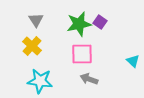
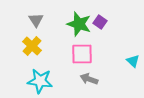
green star: rotated 30 degrees clockwise
